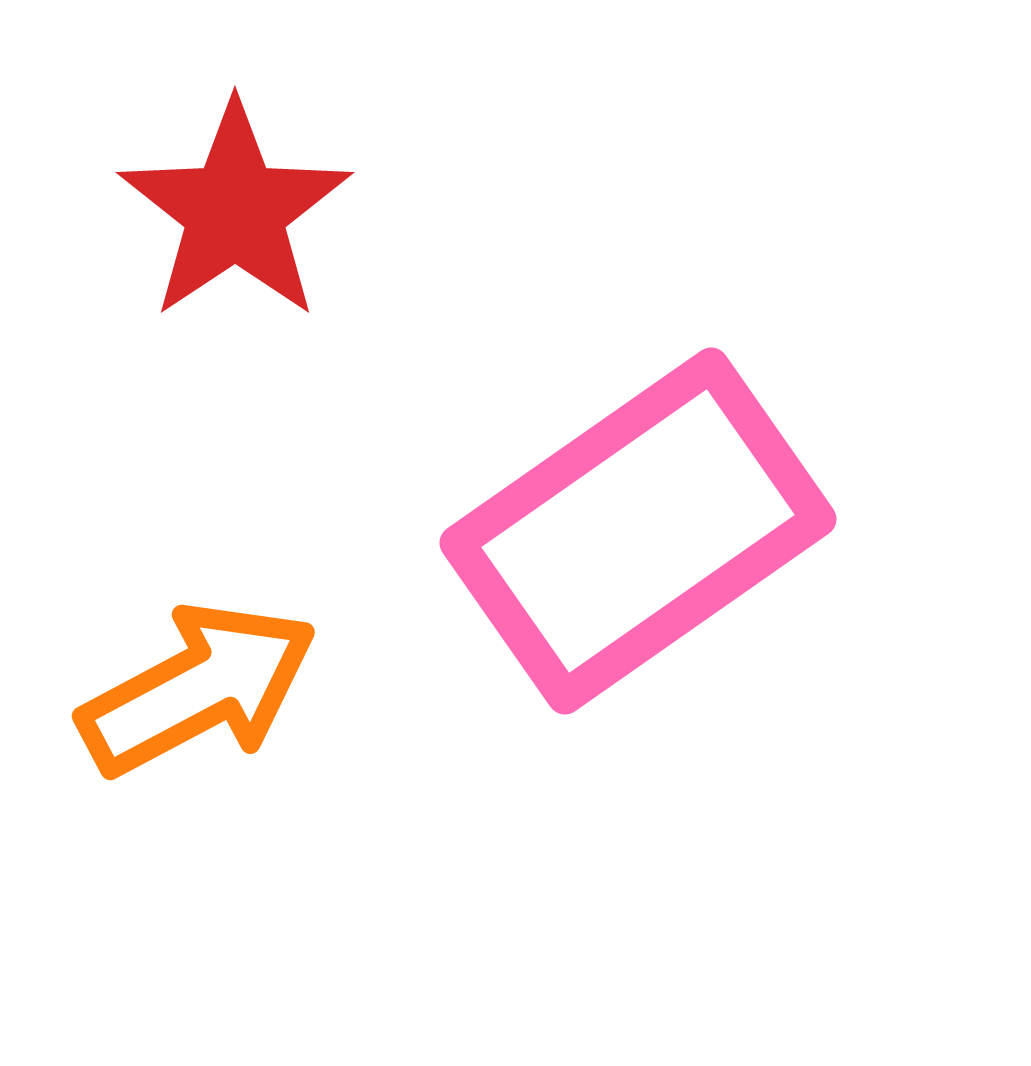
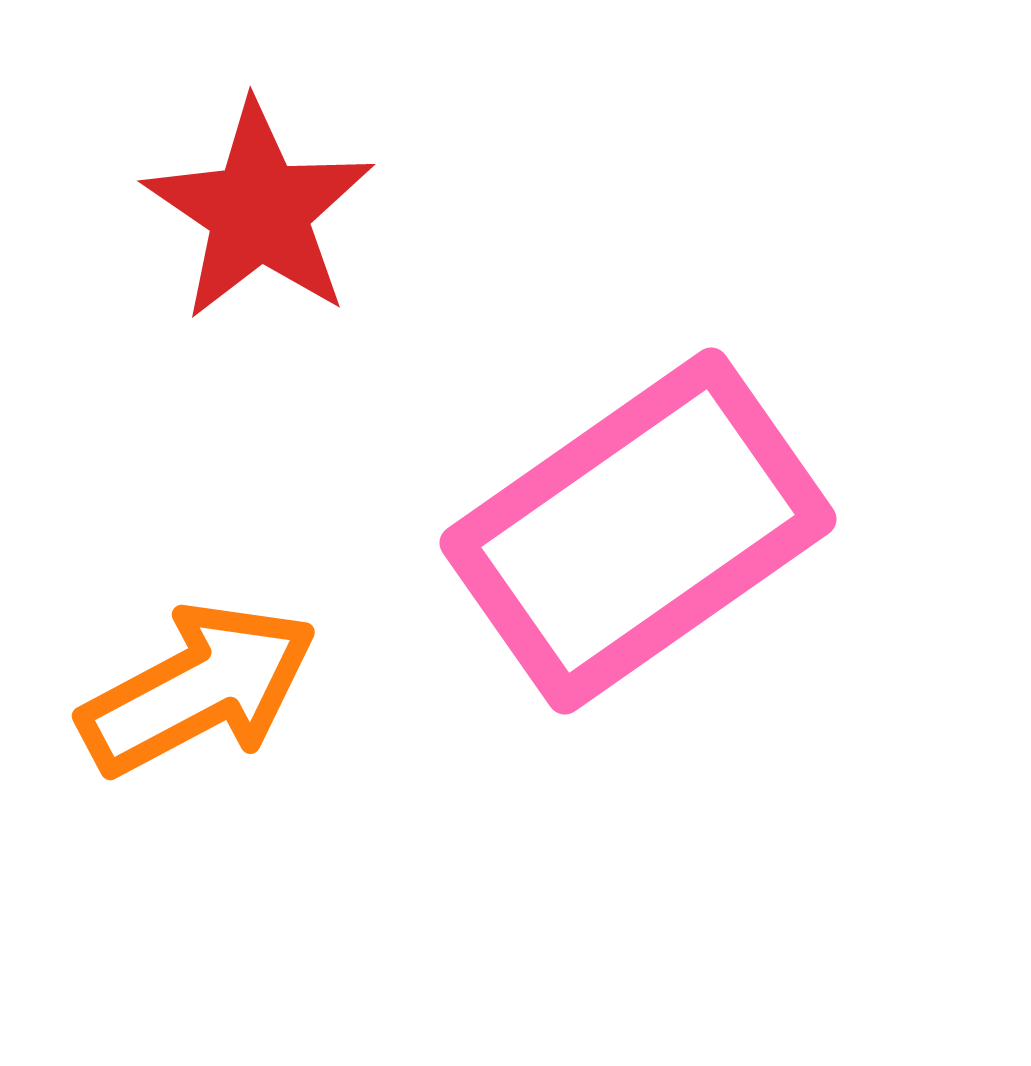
red star: moved 24 px right; rotated 4 degrees counterclockwise
